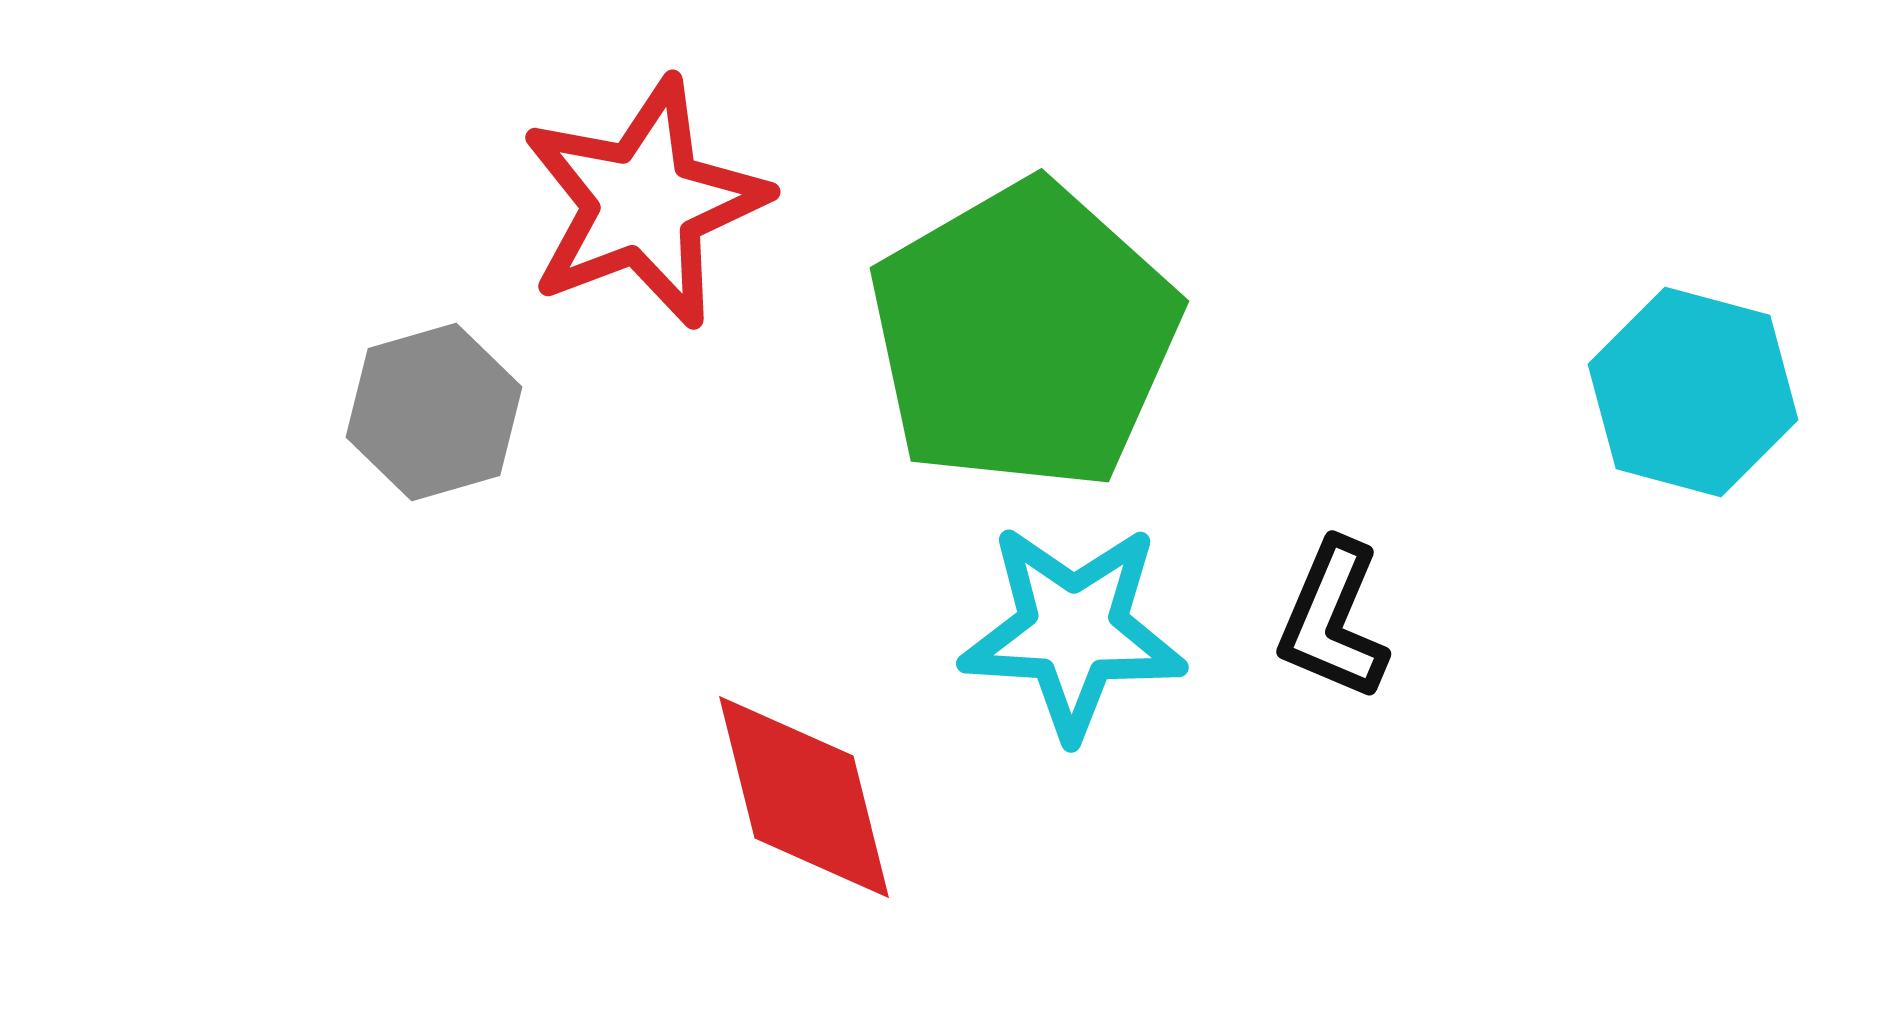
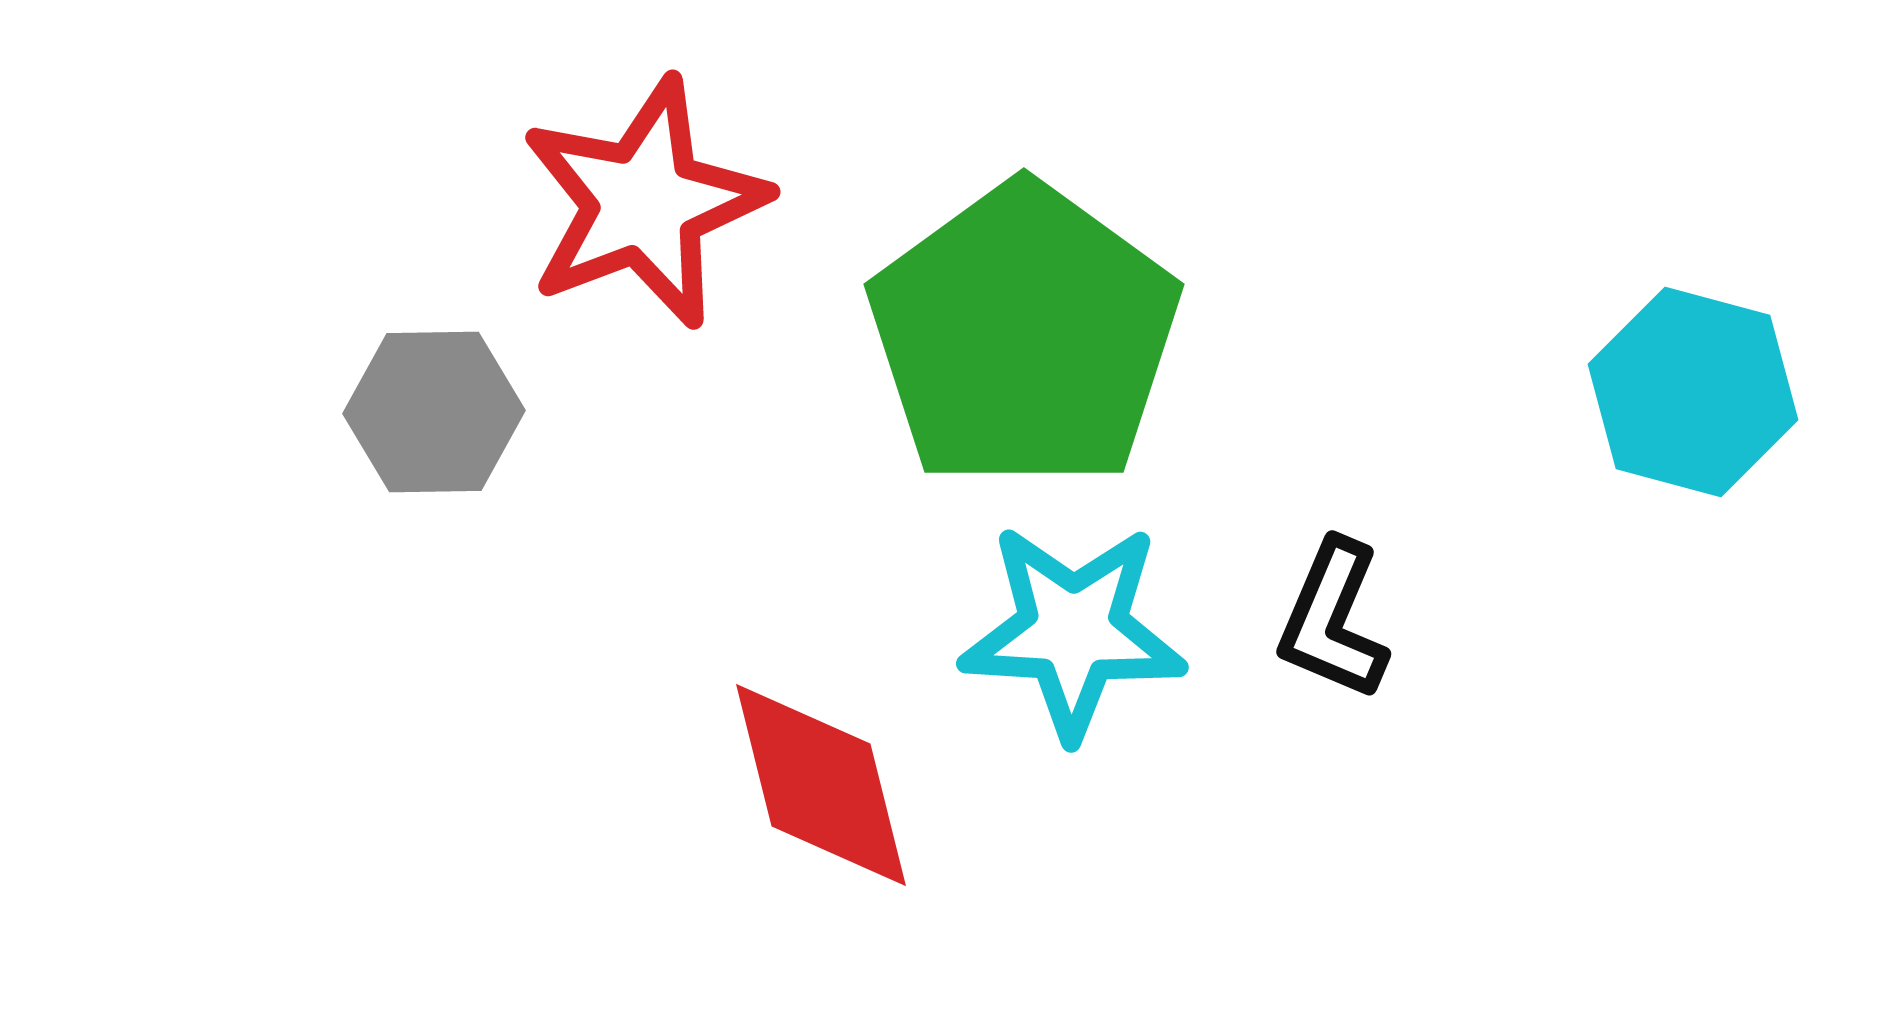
green pentagon: rotated 6 degrees counterclockwise
gray hexagon: rotated 15 degrees clockwise
red diamond: moved 17 px right, 12 px up
